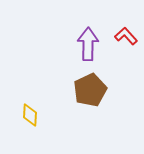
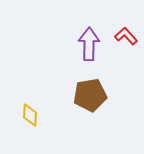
purple arrow: moved 1 px right
brown pentagon: moved 5 px down; rotated 16 degrees clockwise
